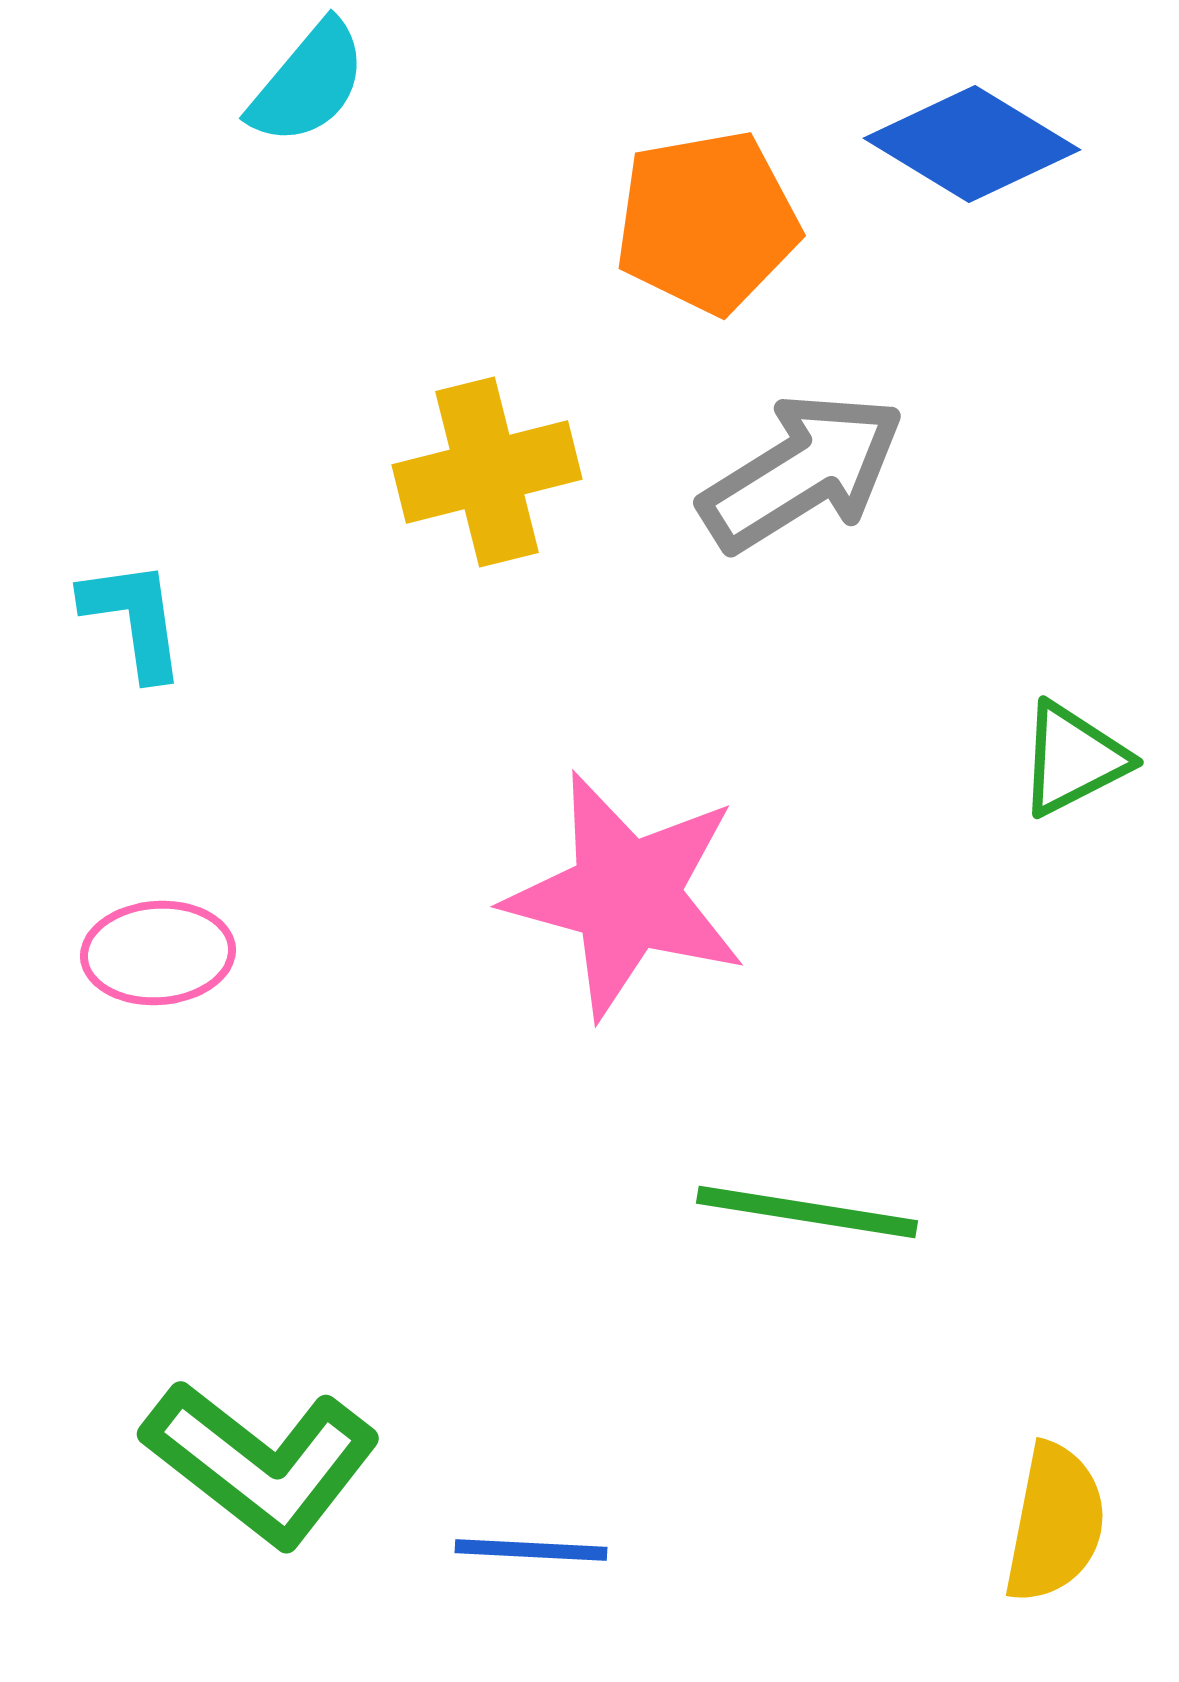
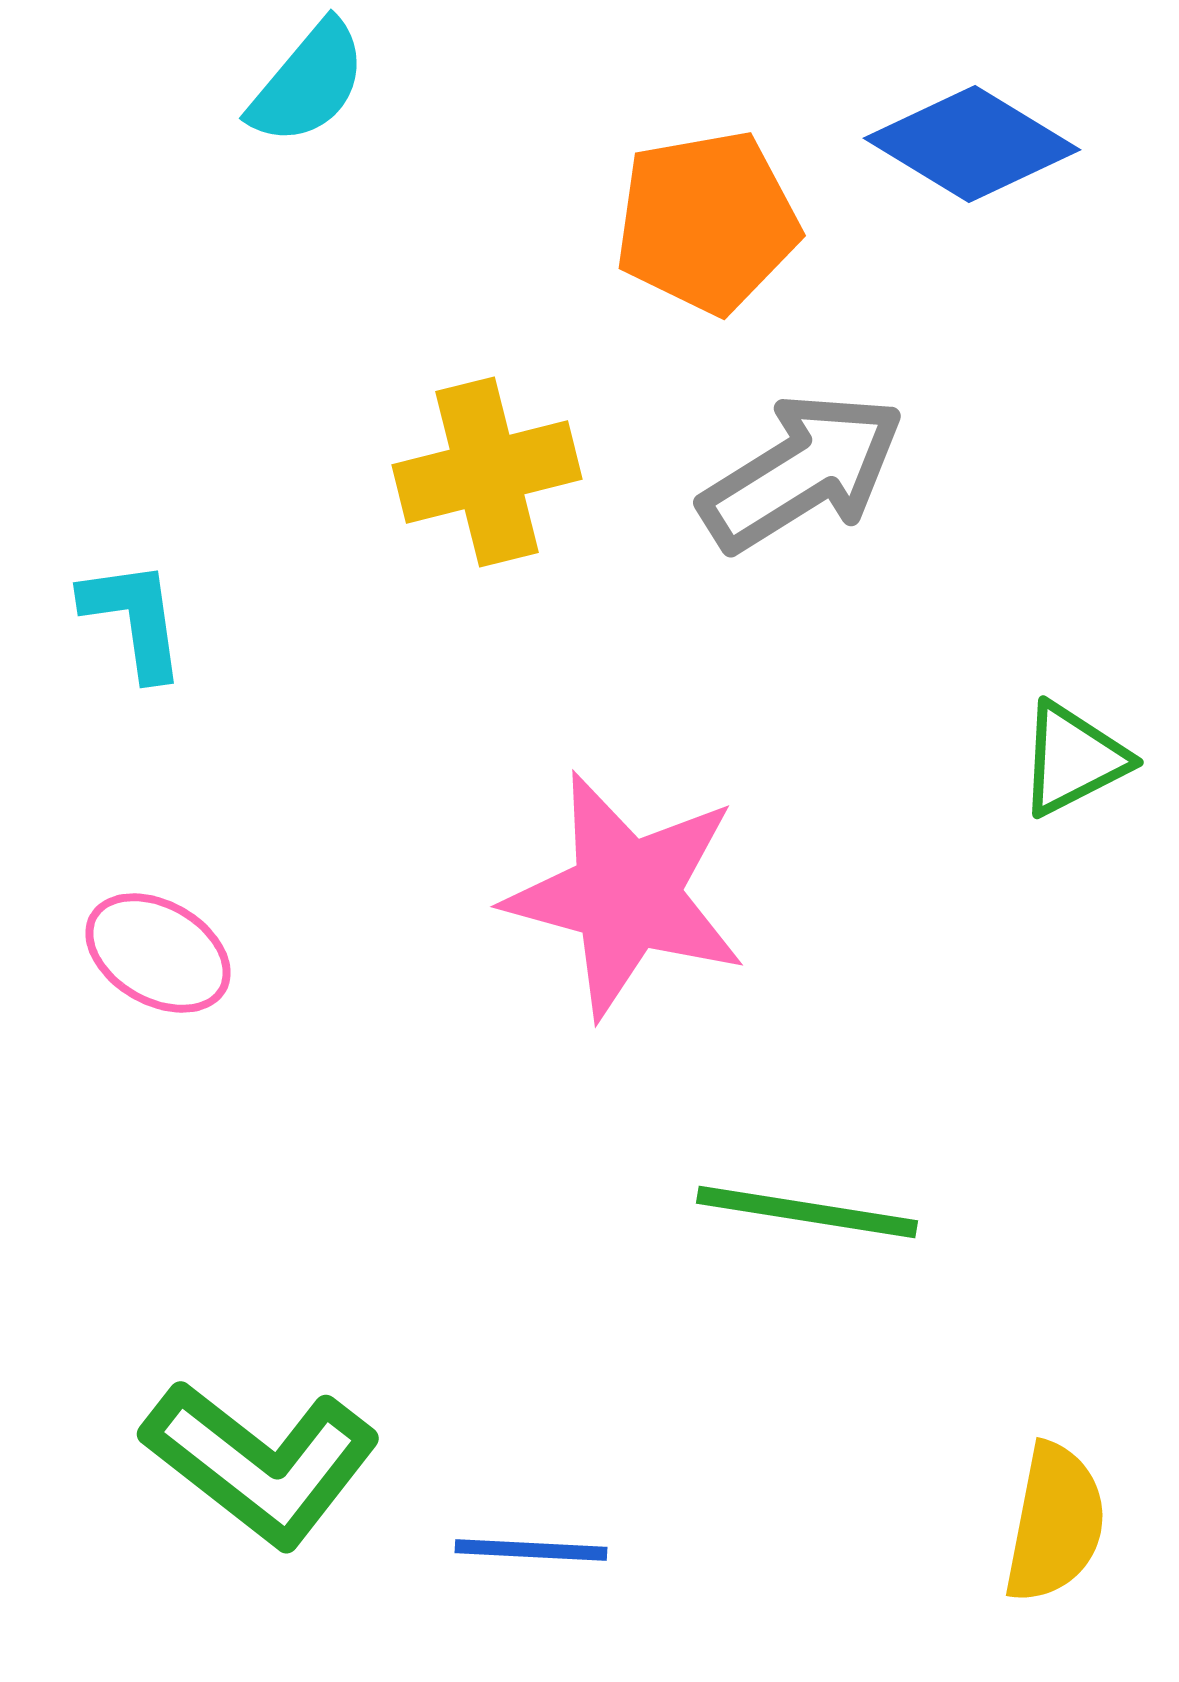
pink ellipse: rotated 34 degrees clockwise
